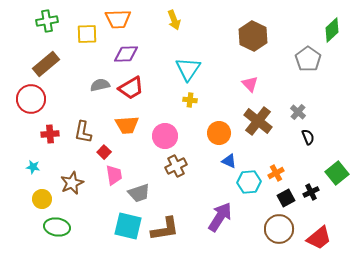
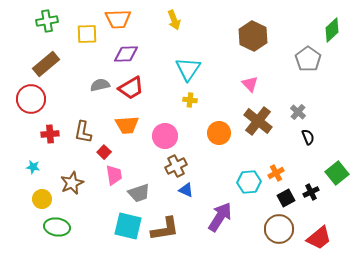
blue triangle at (229, 161): moved 43 px left, 29 px down
